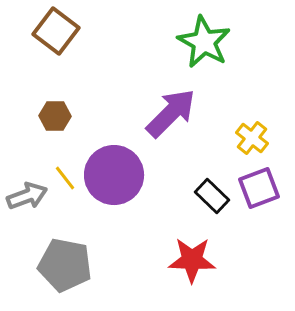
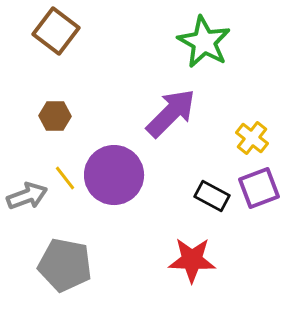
black rectangle: rotated 16 degrees counterclockwise
